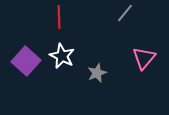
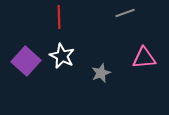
gray line: rotated 30 degrees clockwise
pink triangle: rotated 45 degrees clockwise
gray star: moved 4 px right
